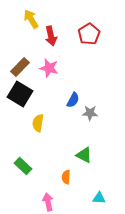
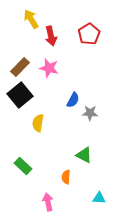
black square: moved 1 px down; rotated 20 degrees clockwise
